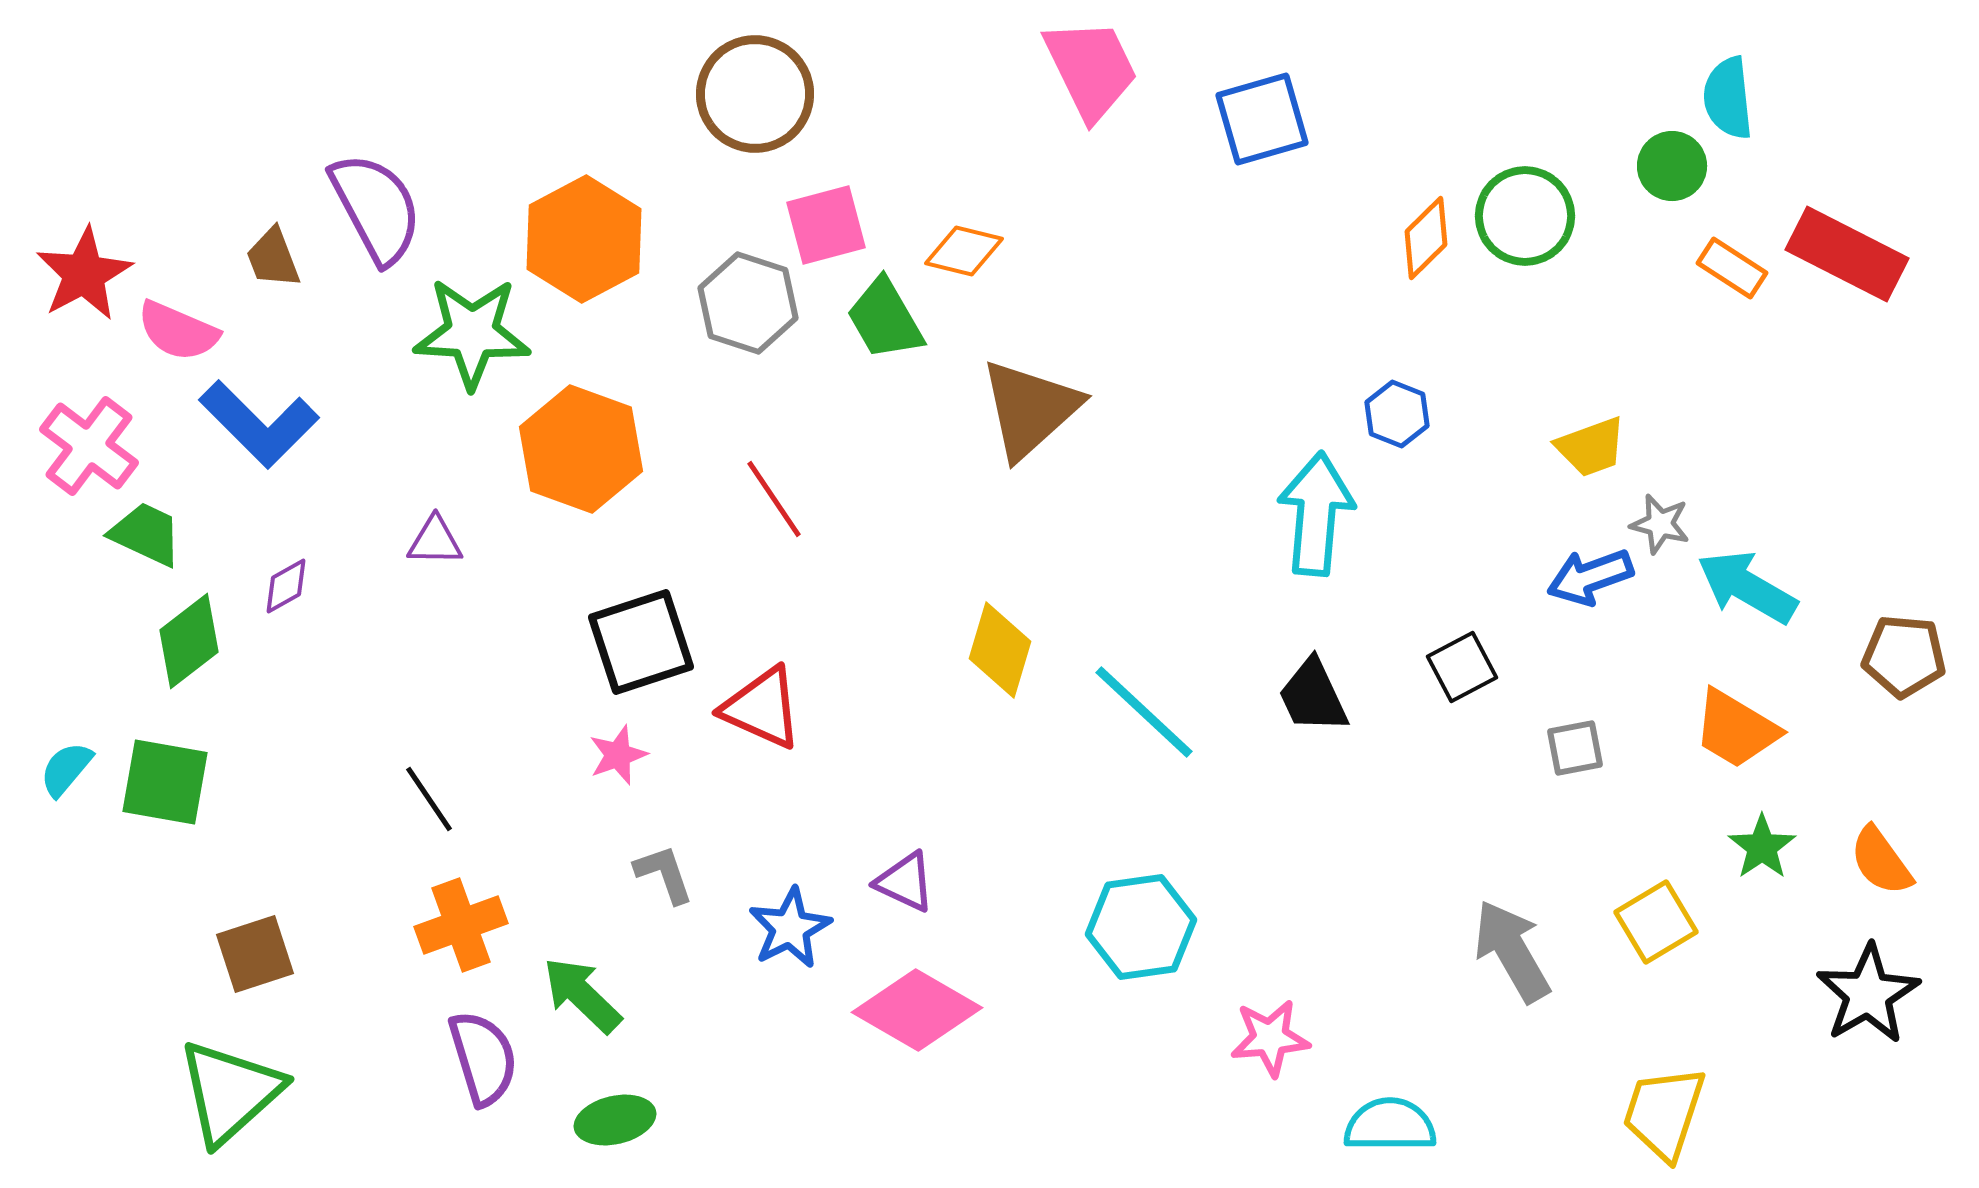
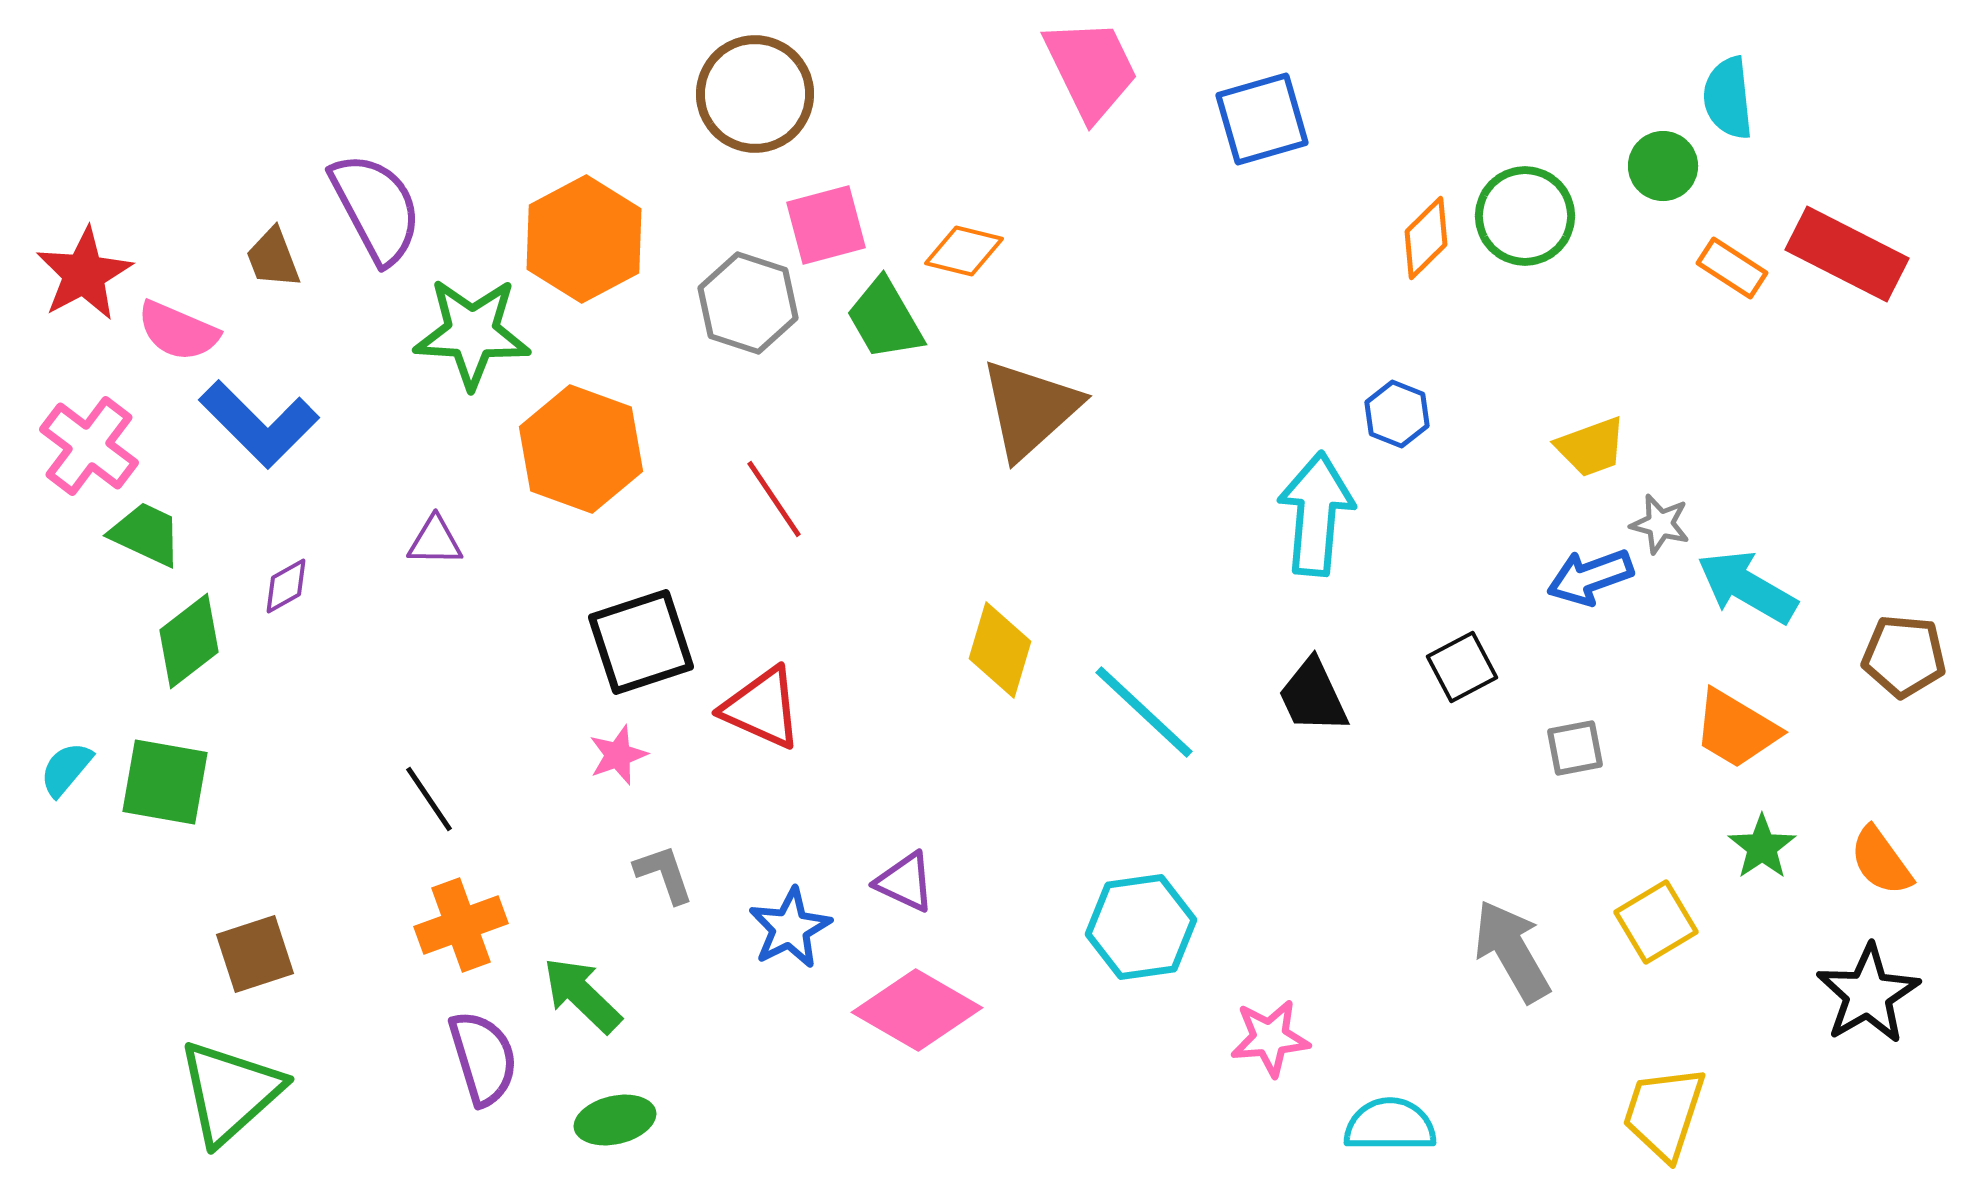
green circle at (1672, 166): moved 9 px left
